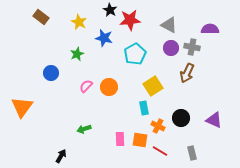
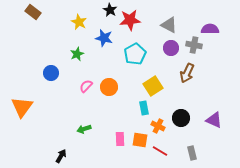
brown rectangle: moved 8 px left, 5 px up
gray cross: moved 2 px right, 2 px up
